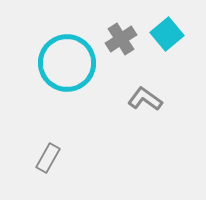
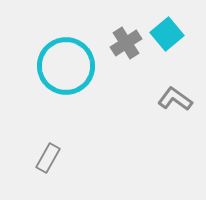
gray cross: moved 5 px right, 4 px down
cyan circle: moved 1 px left, 3 px down
gray L-shape: moved 30 px right
